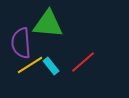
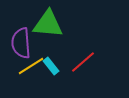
yellow line: moved 1 px right, 1 px down
